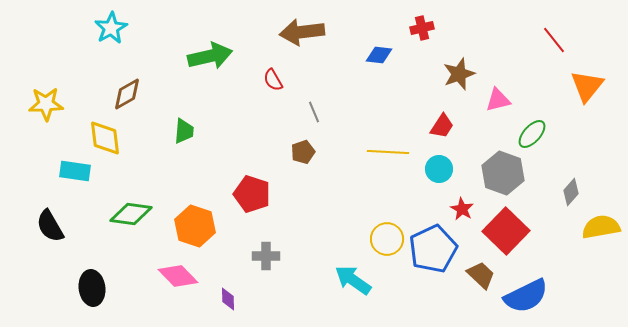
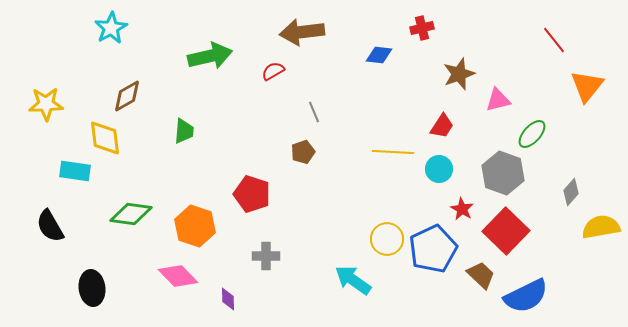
red semicircle: moved 9 px up; rotated 90 degrees clockwise
brown diamond: moved 2 px down
yellow line: moved 5 px right
